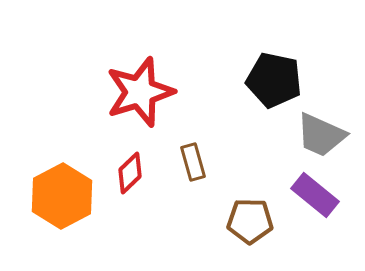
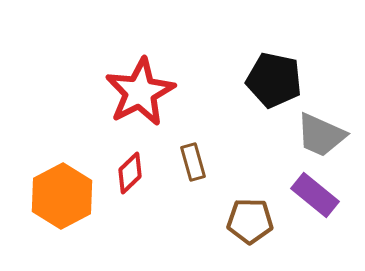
red star: rotated 10 degrees counterclockwise
